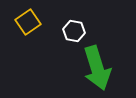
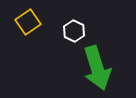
white hexagon: rotated 15 degrees clockwise
